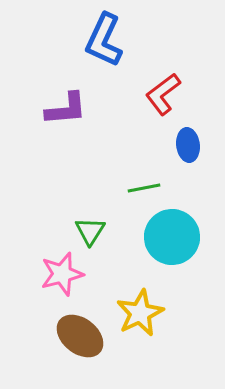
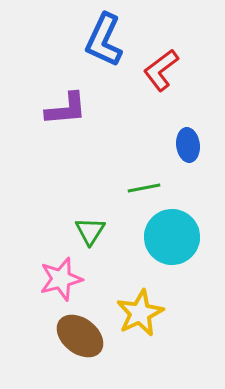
red L-shape: moved 2 px left, 24 px up
pink star: moved 1 px left, 5 px down
